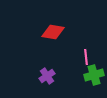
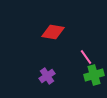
pink line: rotated 28 degrees counterclockwise
